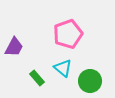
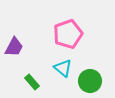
green rectangle: moved 5 px left, 4 px down
